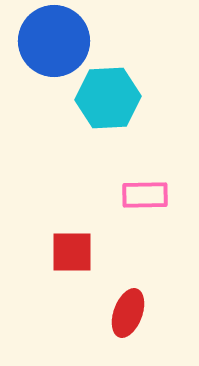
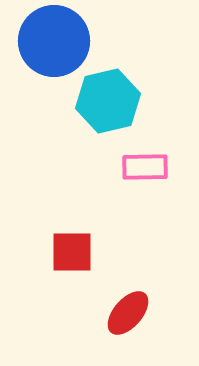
cyan hexagon: moved 3 px down; rotated 10 degrees counterclockwise
pink rectangle: moved 28 px up
red ellipse: rotated 21 degrees clockwise
